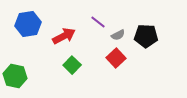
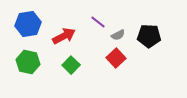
black pentagon: moved 3 px right
green square: moved 1 px left
green hexagon: moved 13 px right, 14 px up
